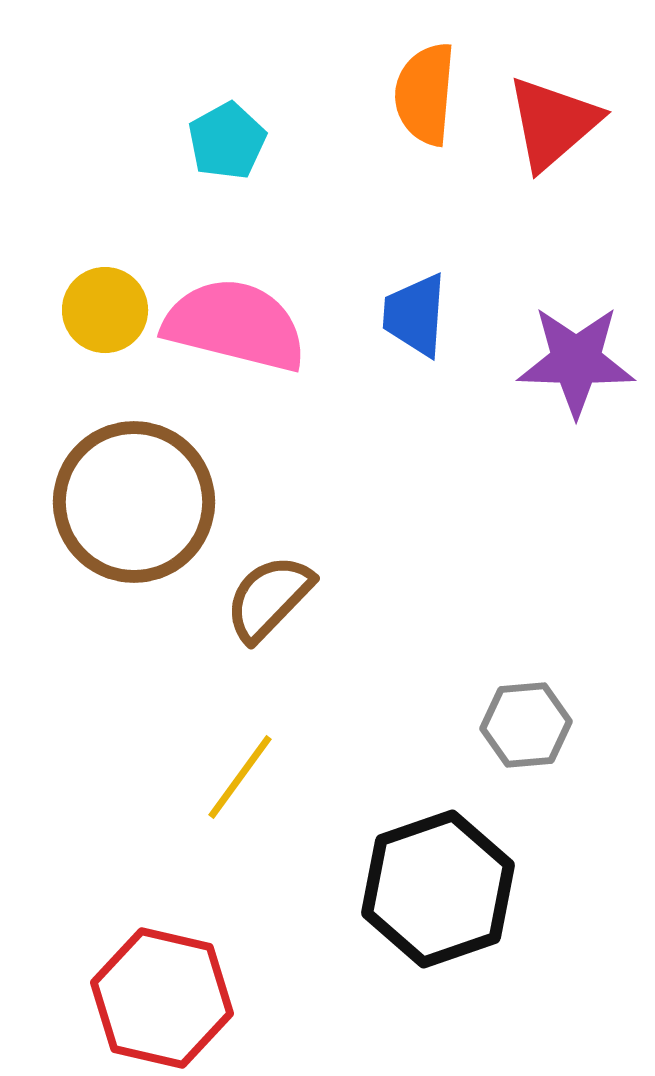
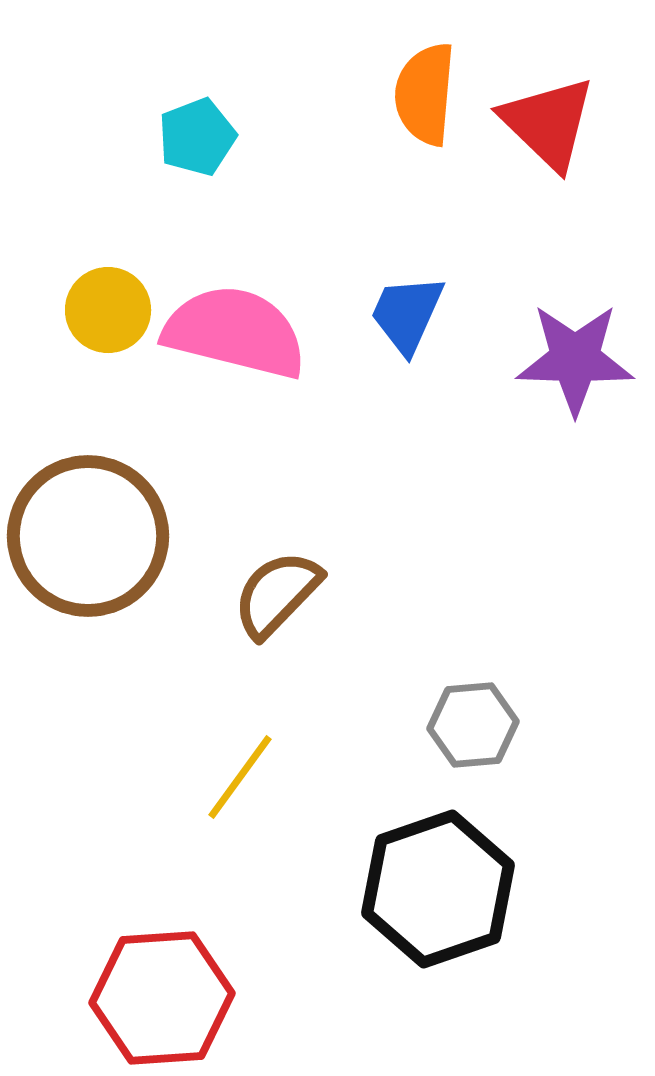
red triangle: moved 5 px left; rotated 35 degrees counterclockwise
cyan pentagon: moved 30 px left, 4 px up; rotated 8 degrees clockwise
yellow circle: moved 3 px right
blue trapezoid: moved 8 px left, 1 px up; rotated 20 degrees clockwise
pink semicircle: moved 7 px down
purple star: moved 1 px left, 2 px up
brown circle: moved 46 px left, 34 px down
brown semicircle: moved 8 px right, 4 px up
gray hexagon: moved 53 px left
red hexagon: rotated 17 degrees counterclockwise
